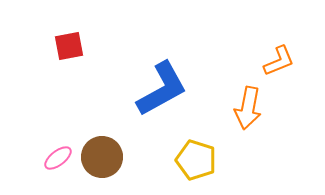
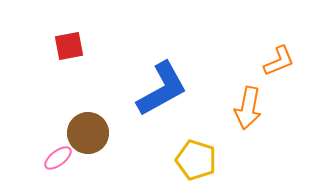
brown circle: moved 14 px left, 24 px up
